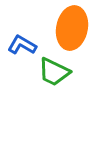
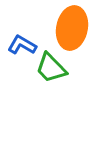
green trapezoid: moved 3 px left, 4 px up; rotated 20 degrees clockwise
